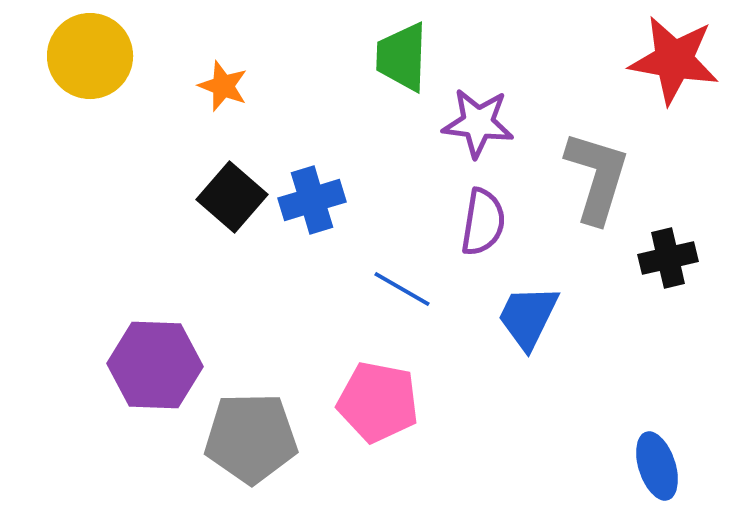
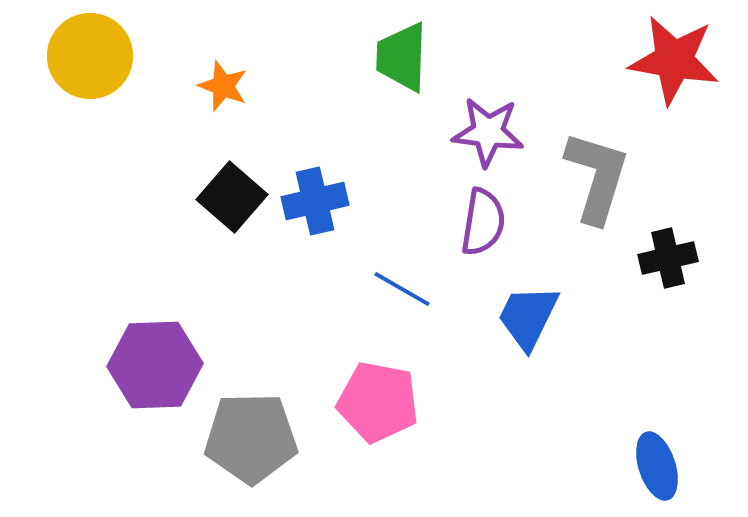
purple star: moved 10 px right, 9 px down
blue cross: moved 3 px right, 1 px down; rotated 4 degrees clockwise
purple hexagon: rotated 4 degrees counterclockwise
